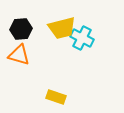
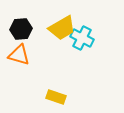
yellow trapezoid: rotated 16 degrees counterclockwise
